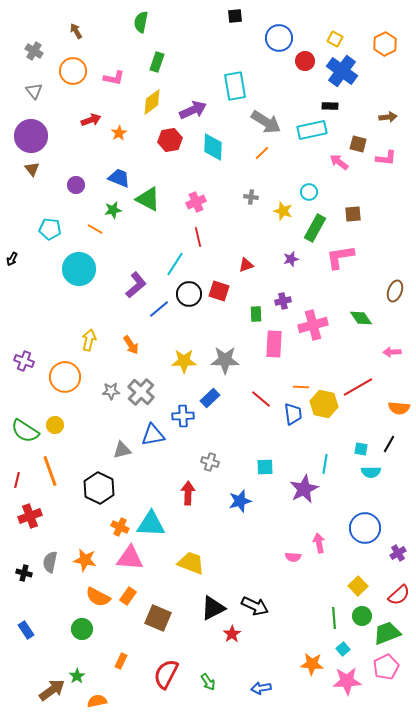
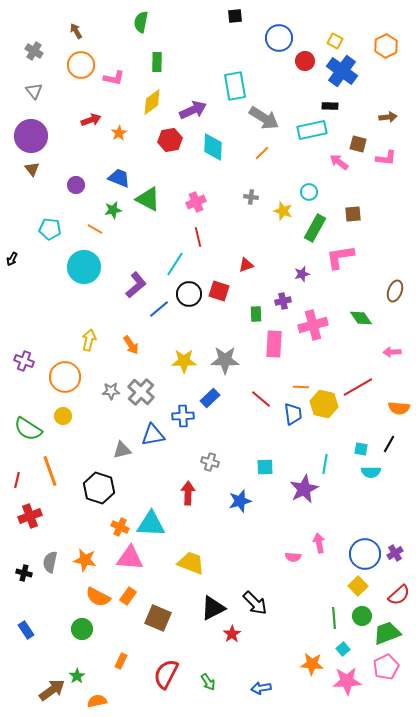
yellow square at (335, 39): moved 2 px down
orange hexagon at (385, 44): moved 1 px right, 2 px down
green rectangle at (157, 62): rotated 18 degrees counterclockwise
orange circle at (73, 71): moved 8 px right, 6 px up
gray arrow at (266, 122): moved 2 px left, 4 px up
purple star at (291, 259): moved 11 px right, 15 px down
cyan circle at (79, 269): moved 5 px right, 2 px up
yellow circle at (55, 425): moved 8 px right, 9 px up
green semicircle at (25, 431): moved 3 px right, 2 px up
black hexagon at (99, 488): rotated 8 degrees counterclockwise
blue circle at (365, 528): moved 26 px down
purple cross at (398, 553): moved 3 px left
black arrow at (255, 606): moved 3 px up; rotated 20 degrees clockwise
